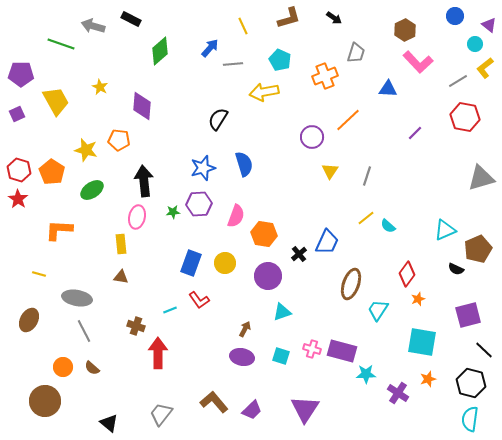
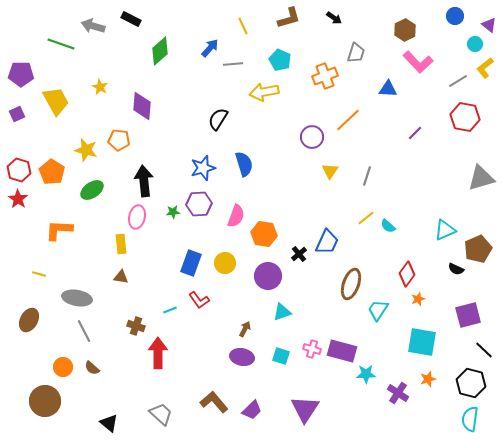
gray trapezoid at (161, 414): rotated 95 degrees clockwise
